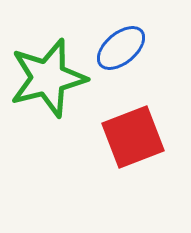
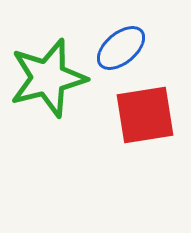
red square: moved 12 px right, 22 px up; rotated 12 degrees clockwise
